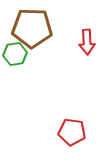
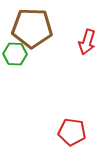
red arrow: rotated 20 degrees clockwise
green hexagon: rotated 10 degrees clockwise
